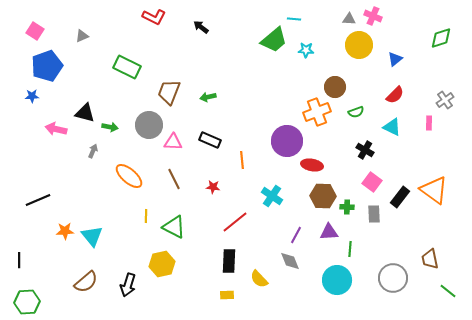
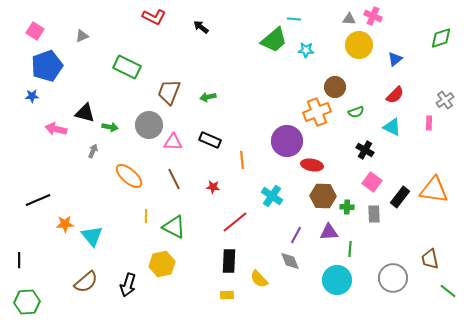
orange triangle at (434, 190): rotated 28 degrees counterclockwise
orange star at (65, 231): moved 7 px up
